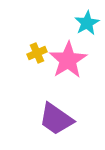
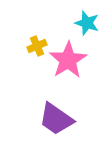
cyan star: rotated 25 degrees counterclockwise
yellow cross: moved 7 px up
